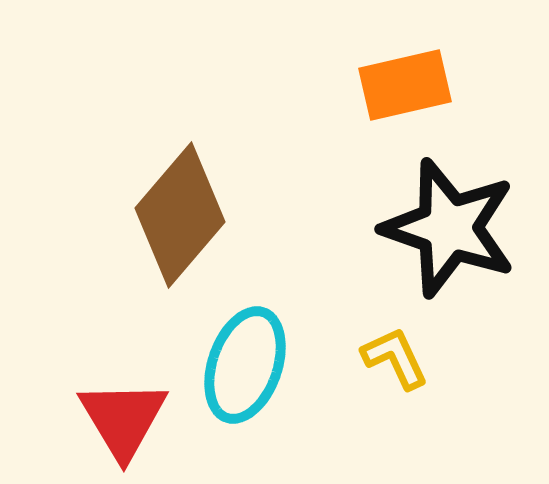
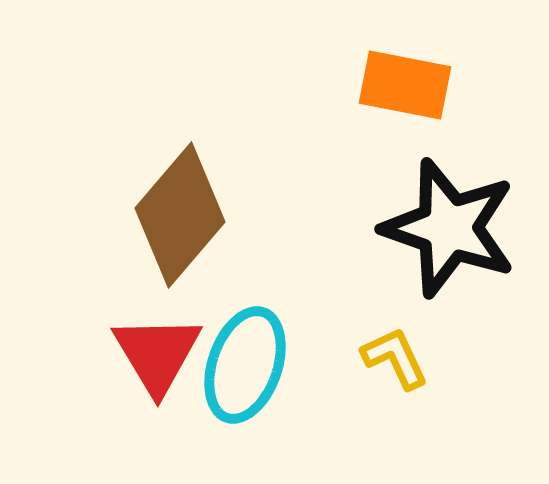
orange rectangle: rotated 24 degrees clockwise
red triangle: moved 34 px right, 65 px up
